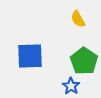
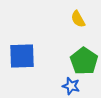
blue square: moved 8 px left
blue star: rotated 18 degrees counterclockwise
